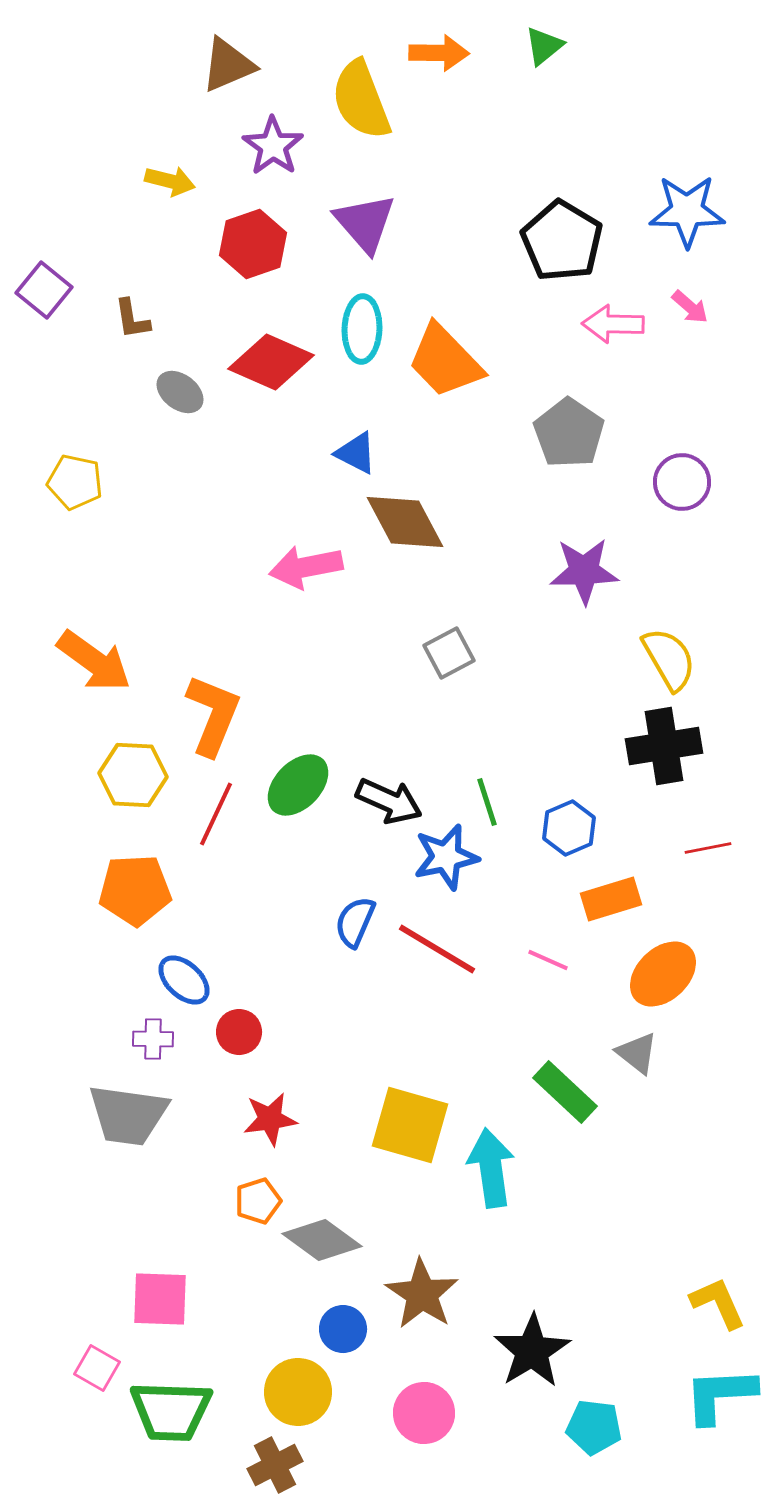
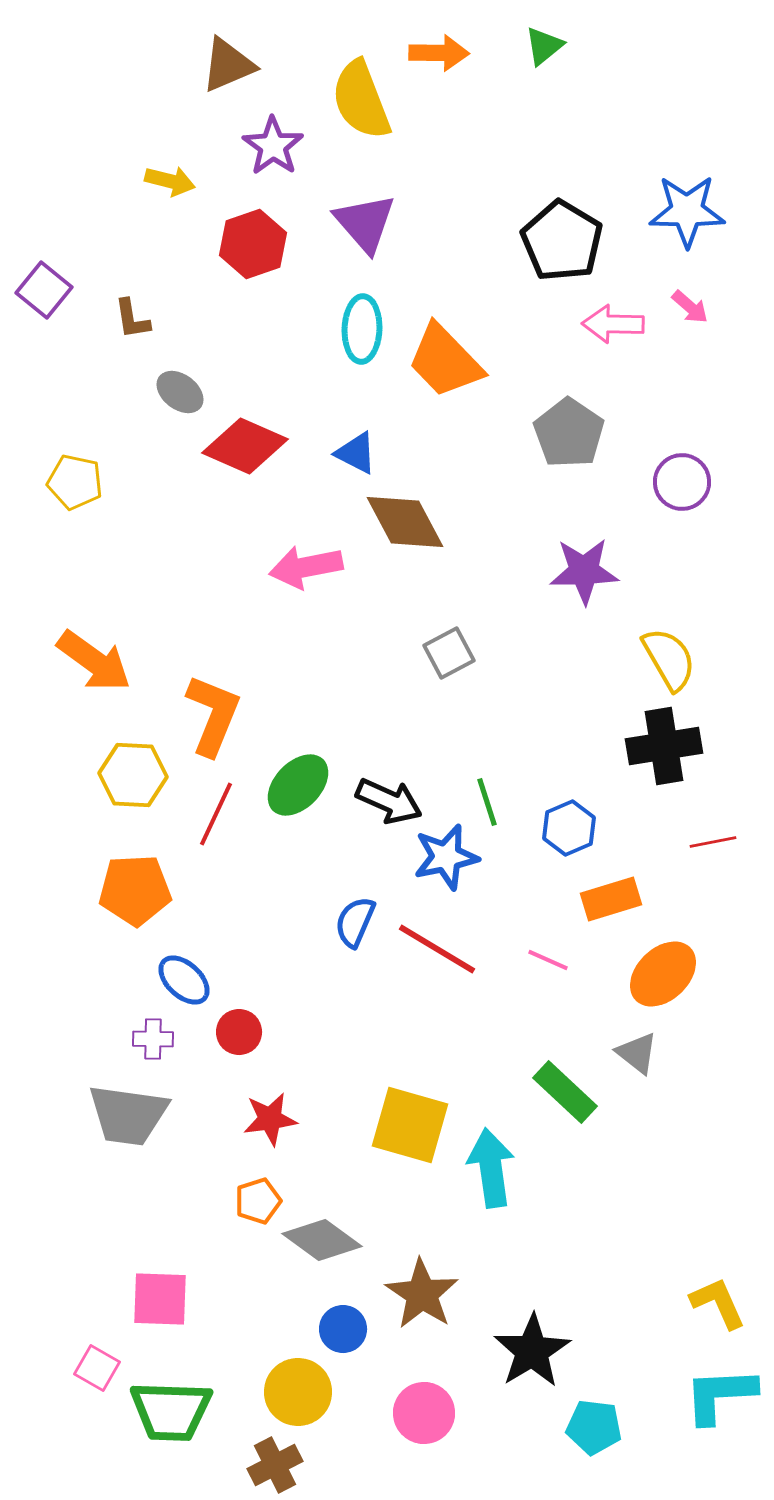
red diamond at (271, 362): moved 26 px left, 84 px down
red line at (708, 848): moved 5 px right, 6 px up
